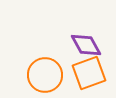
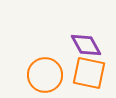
orange square: rotated 32 degrees clockwise
